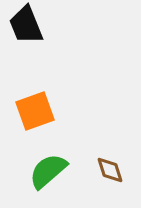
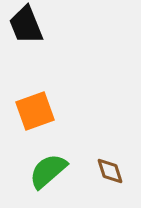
brown diamond: moved 1 px down
